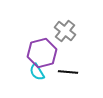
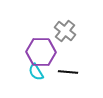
purple hexagon: moved 1 px left, 1 px up; rotated 16 degrees clockwise
cyan semicircle: moved 1 px left
